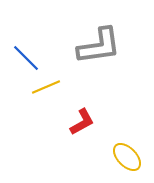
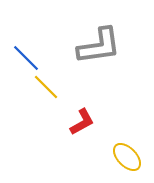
yellow line: rotated 68 degrees clockwise
